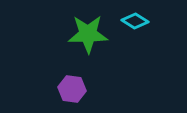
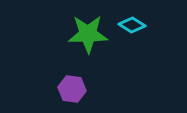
cyan diamond: moved 3 px left, 4 px down
